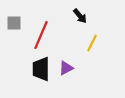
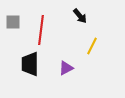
gray square: moved 1 px left, 1 px up
red line: moved 5 px up; rotated 16 degrees counterclockwise
yellow line: moved 3 px down
black trapezoid: moved 11 px left, 5 px up
